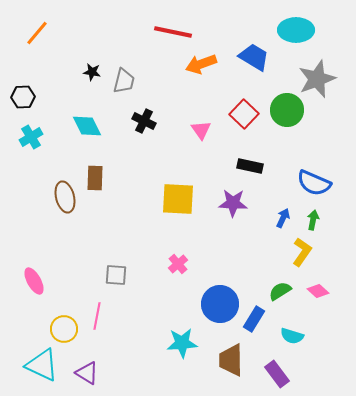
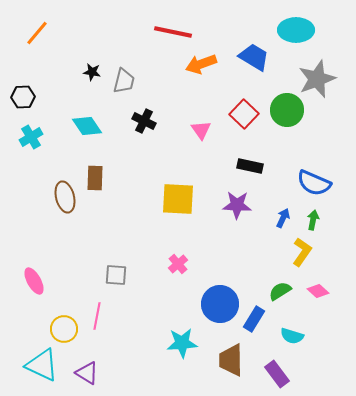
cyan diamond: rotated 8 degrees counterclockwise
purple star: moved 4 px right, 2 px down
